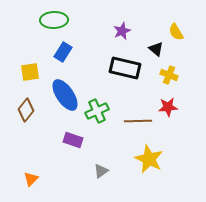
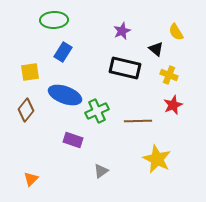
blue ellipse: rotated 36 degrees counterclockwise
red star: moved 5 px right, 2 px up; rotated 18 degrees counterclockwise
yellow star: moved 8 px right
